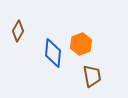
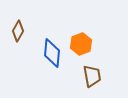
blue diamond: moved 1 px left
